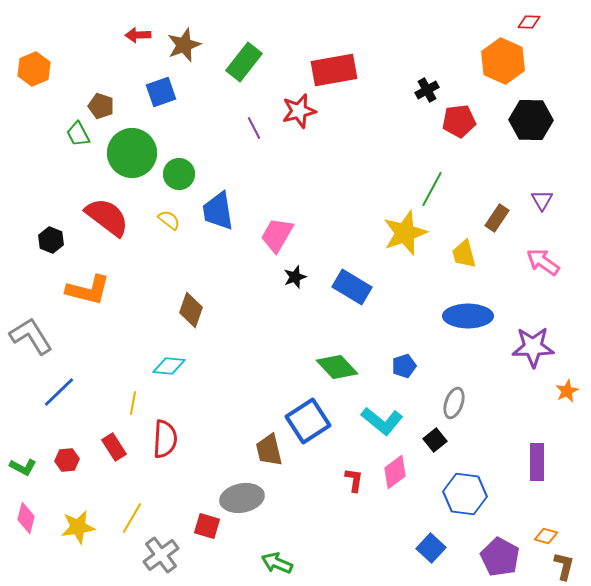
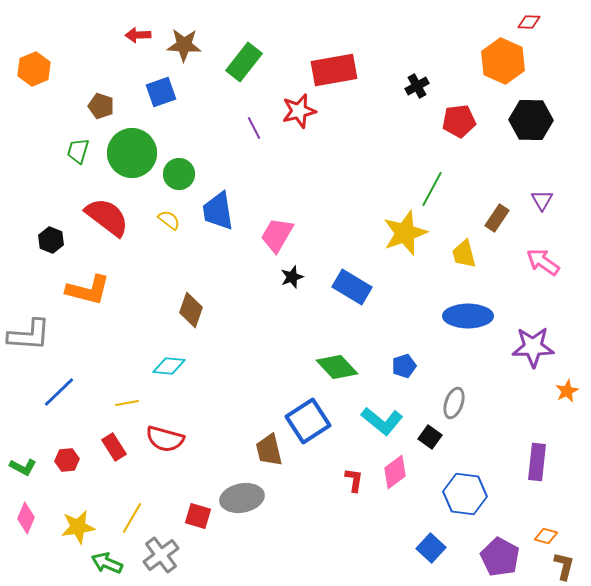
brown star at (184, 45): rotated 24 degrees clockwise
black cross at (427, 90): moved 10 px left, 4 px up
green trapezoid at (78, 134): moved 17 px down; rotated 44 degrees clockwise
black star at (295, 277): moved 3 px left
gray L-shape at (31, 336): moved 2 px left, 1 px up; rotated 126 degrees clockwise
yellow line at (133, 403): moved 6 px left; rotated 70 degrees clockwise
red semicircle at (165, 439): rotated 102 degrees clockwise
black square at (435, 440): moved 5 px left, 3 px up; rotated 15 degrees counterclockwise
purple rectangle at (537, 462): rotated 6 degrees clockwise
pink diamond at (26, 518): rotated 8 degrees clockwise
red square at (207, 526): moved 9 px left, 10 px up
green arrow at (277, 563): moved 170 px left
